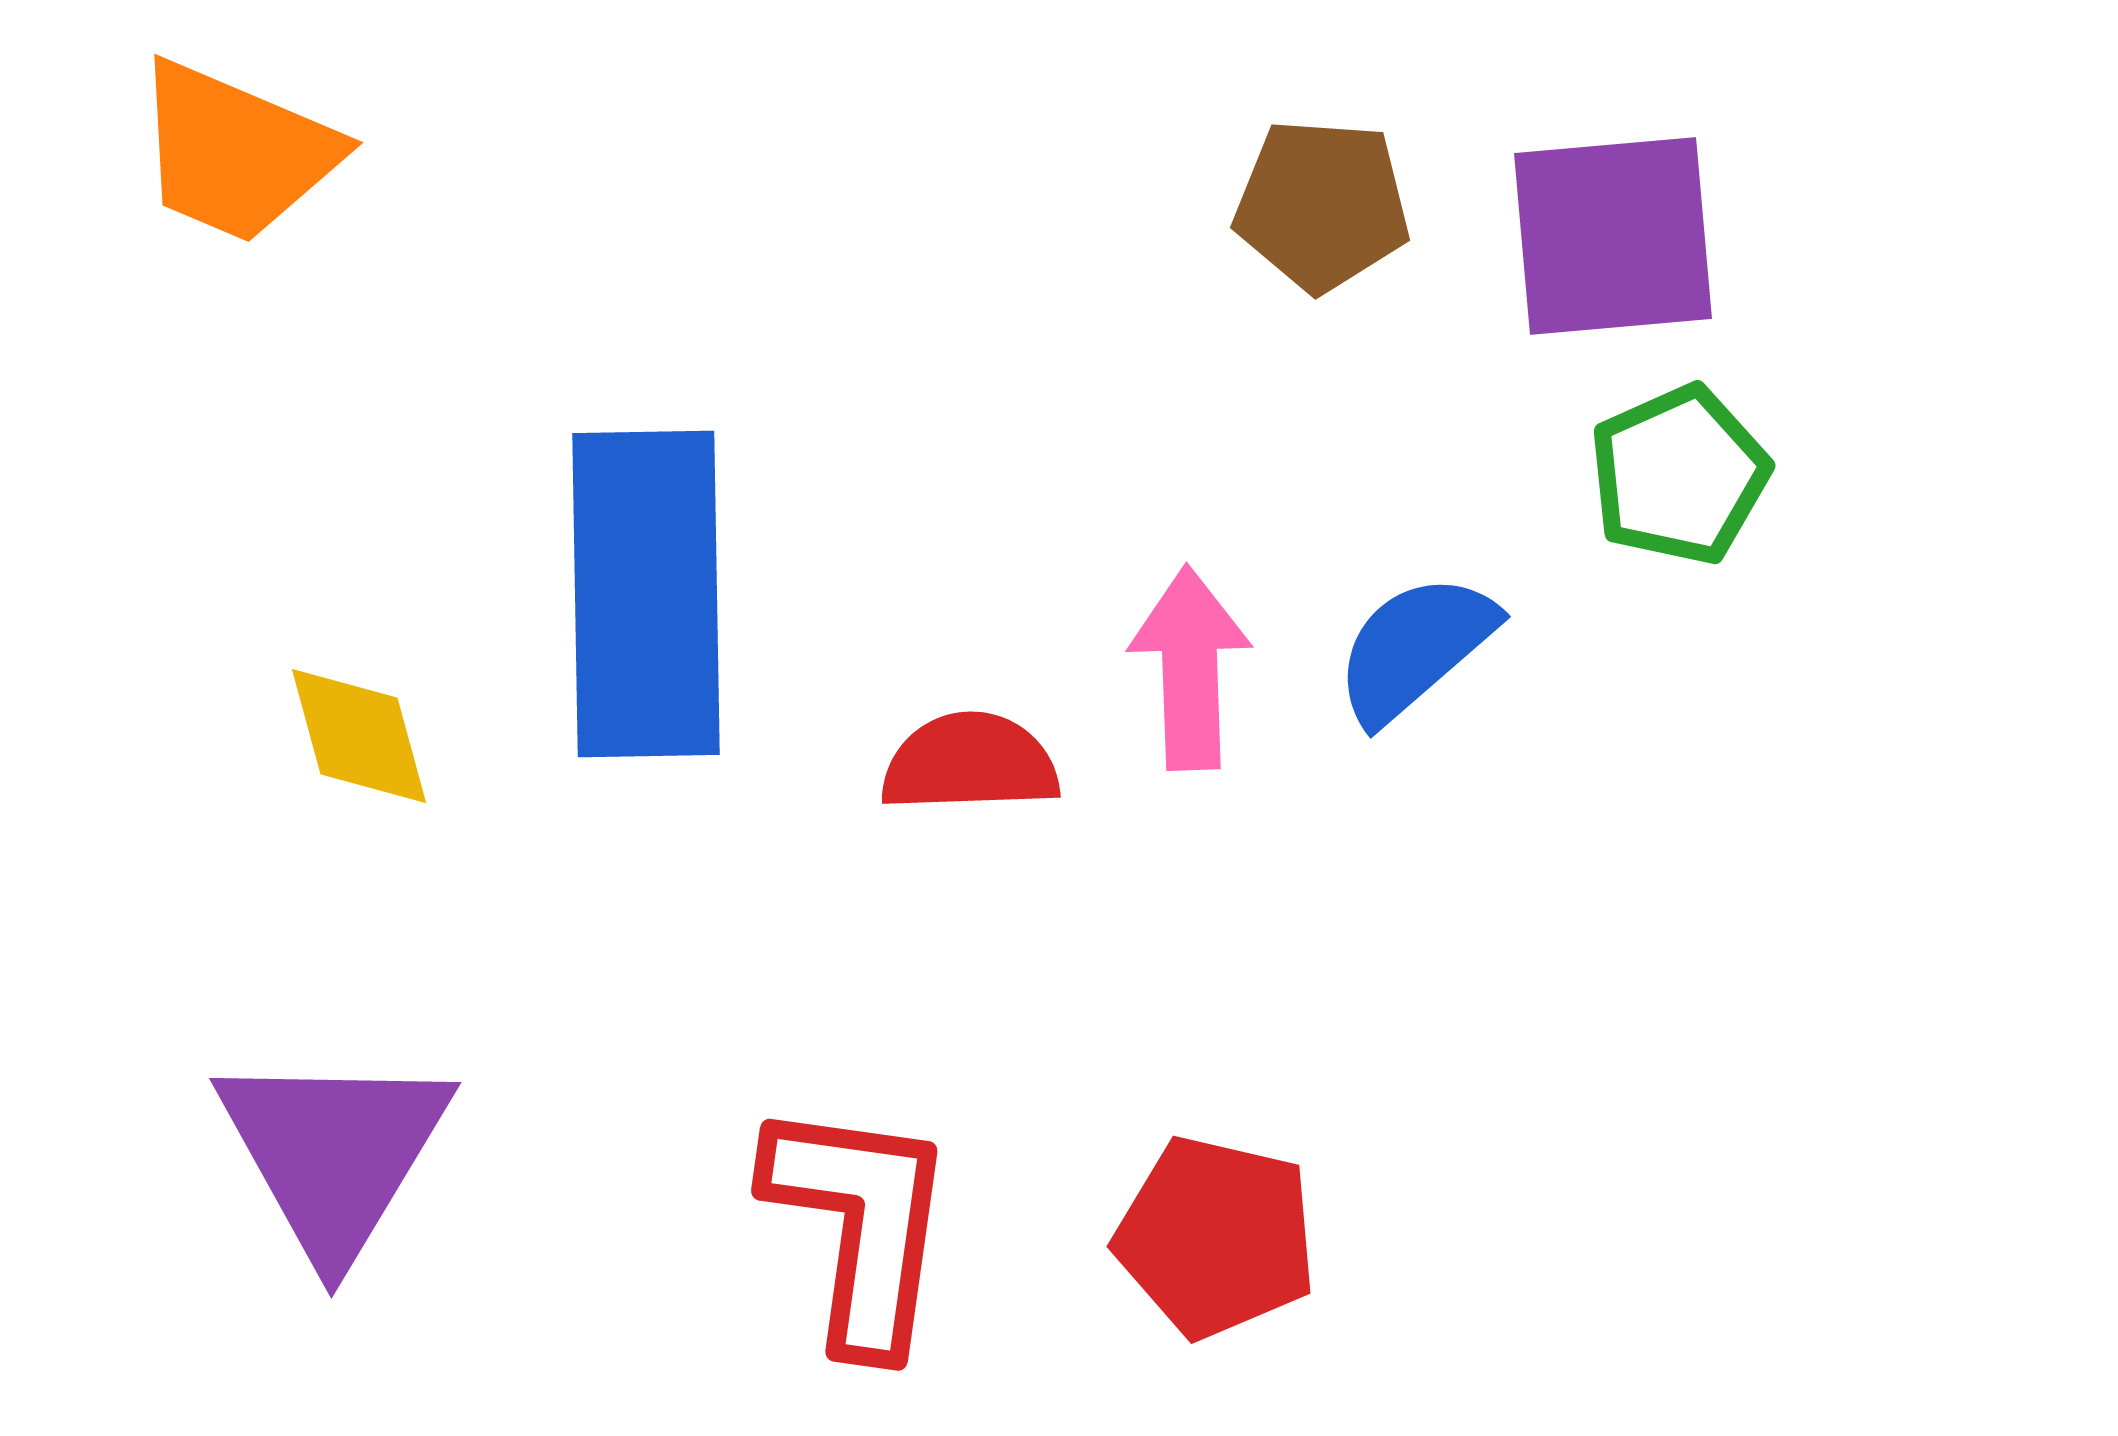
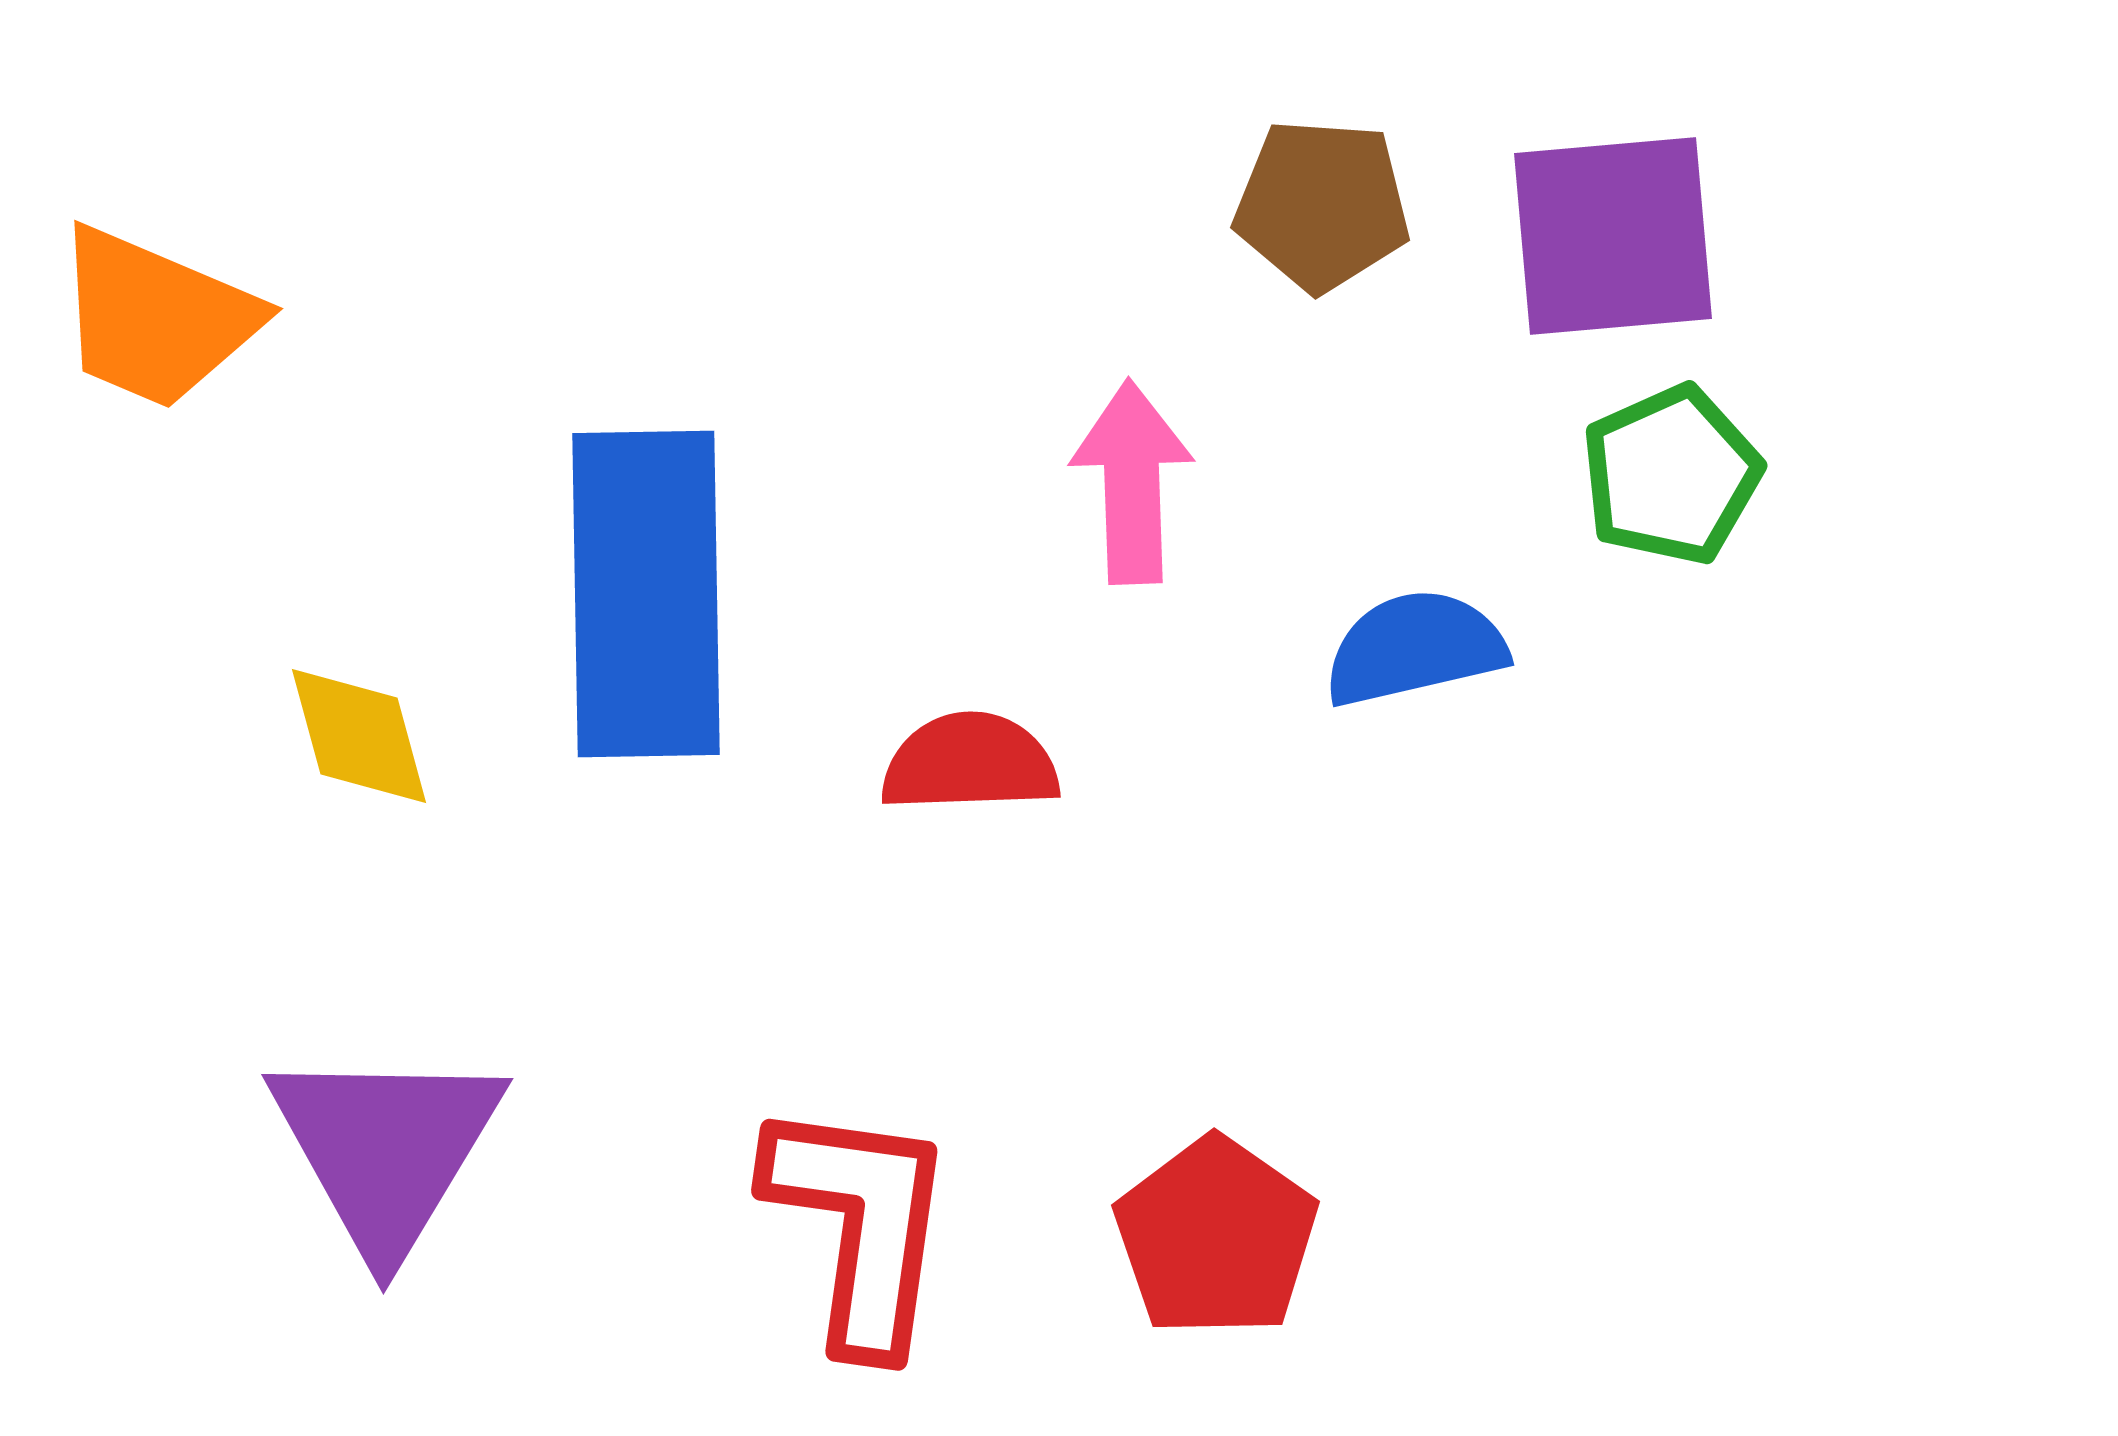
orange trapezoid: moved 80 px left, 166 px down
green pentagon: moved 8 px left
blue semicircle: rotated 28 degrees clockwise
pink arrow: moved 58 px left, 186 px up
purple triangle: moved 52 px right, 4 px up
red pentagon: rotated 22 degrees clockwise
